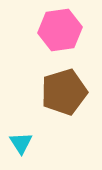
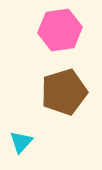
cyan triangle: moved 1 px up; rotated 15 degrees clockwise
